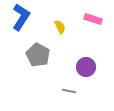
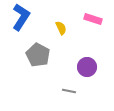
yellow semicircle: moved 1 px right, 1 px down
purple circle: moved 1 px right
